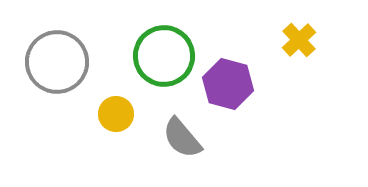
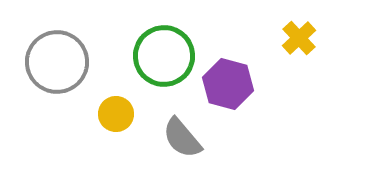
yellow cross: moved 2 px up
